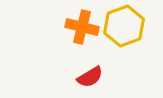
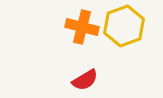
red semicircle: moved 5 px left, 3 px down
